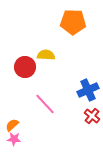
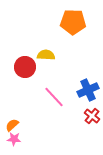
pink line: moved 9 px right, 7 px up
